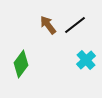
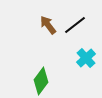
cyan cross: moved 2 px up
green diamond: moved 20 px right, 17 px down
